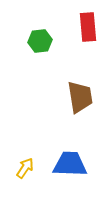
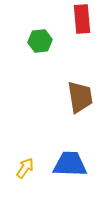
red rectangle: moved 6 px left, 8 px up
